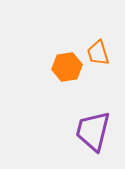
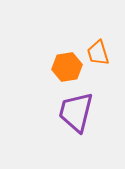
purple trapezoid: moved 17 px left, 19 px up
